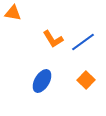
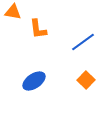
orange triangle: moved 1 px up
orange L-shape: moved 15 px left, 10 px up; rotated 25 degrees clockwise
blue ellipse: moved 8 px left; rotated 25 degrees clockwise
